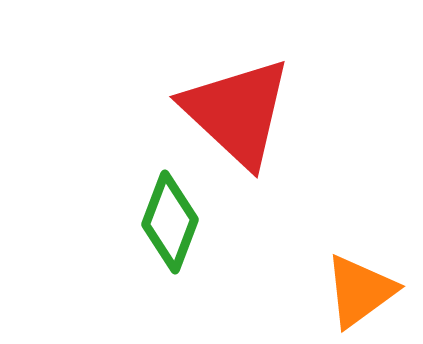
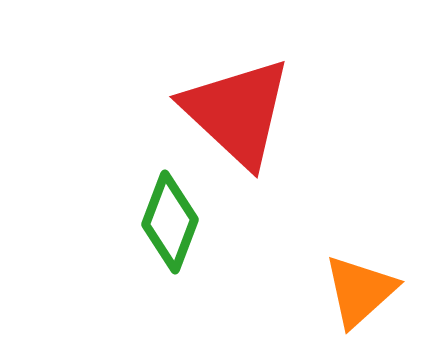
orange triangle: rotated 6 degrees counterclockwise
